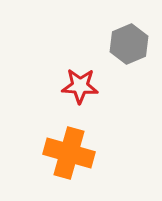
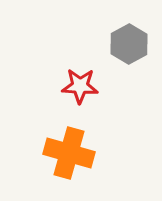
gray hexagon: rotated 6 degrees counterclockwise
